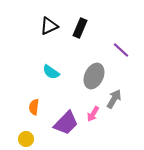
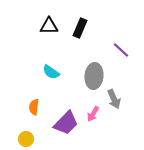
black triangle: rotated 24 degrees clockwise
gray ellipse: rotated 20 degrees counterclockwise
gray arrow: rotated 126 degrees clockwise
